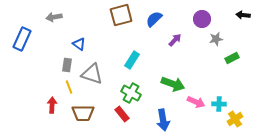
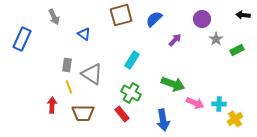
gray arrow: rotated 105 degrees counterclockwise
gray star: rotated 24 degrees counterclockwise
blue triangle: moved 5 px right, 10 px up
green rectangle: moved 5 px right, 8 px up
gray triangle: rotated 15 degrees clockwise
pink arrow: moved 1 px left, 1 px down
